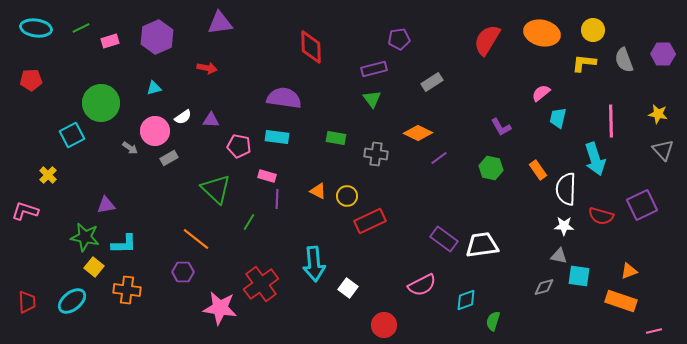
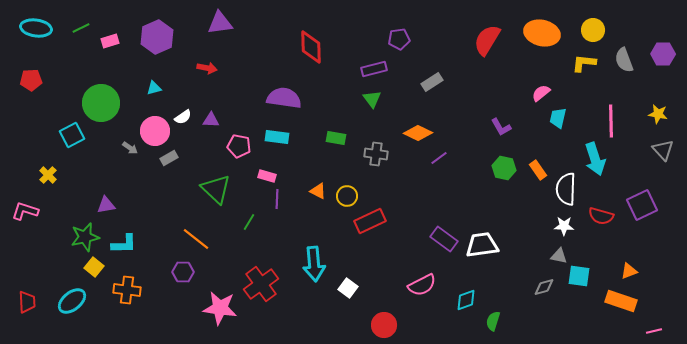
green hexagon at (491, 168): moved 13 px right
green star at (85, 237): rotated 24 degrees counterclockwise
